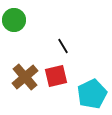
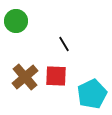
green circle: moved 2 px right, 1 px down
black line: moved 1 px right, 2 px up
red square: rotated 15 degrees clockwise
